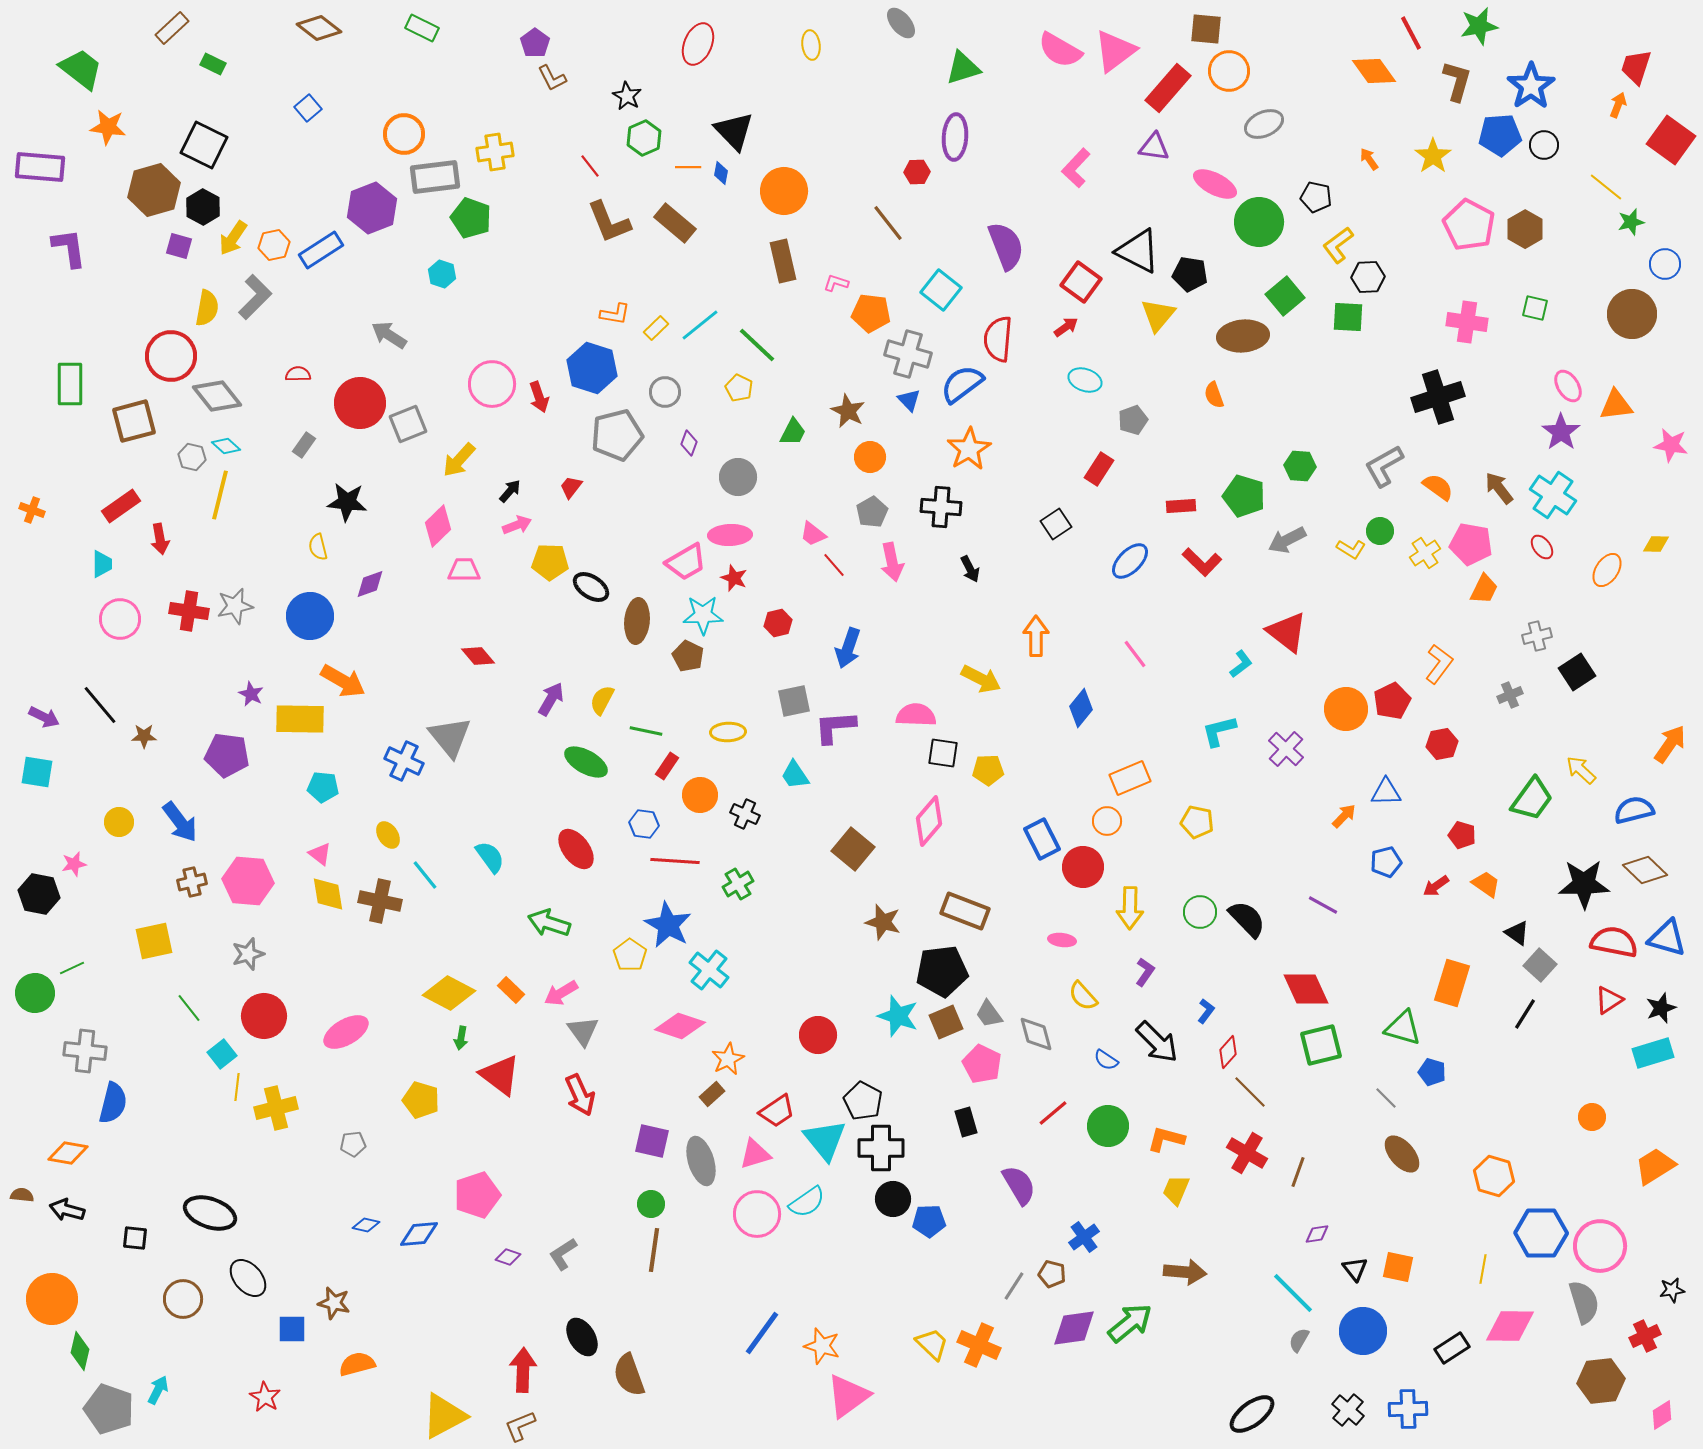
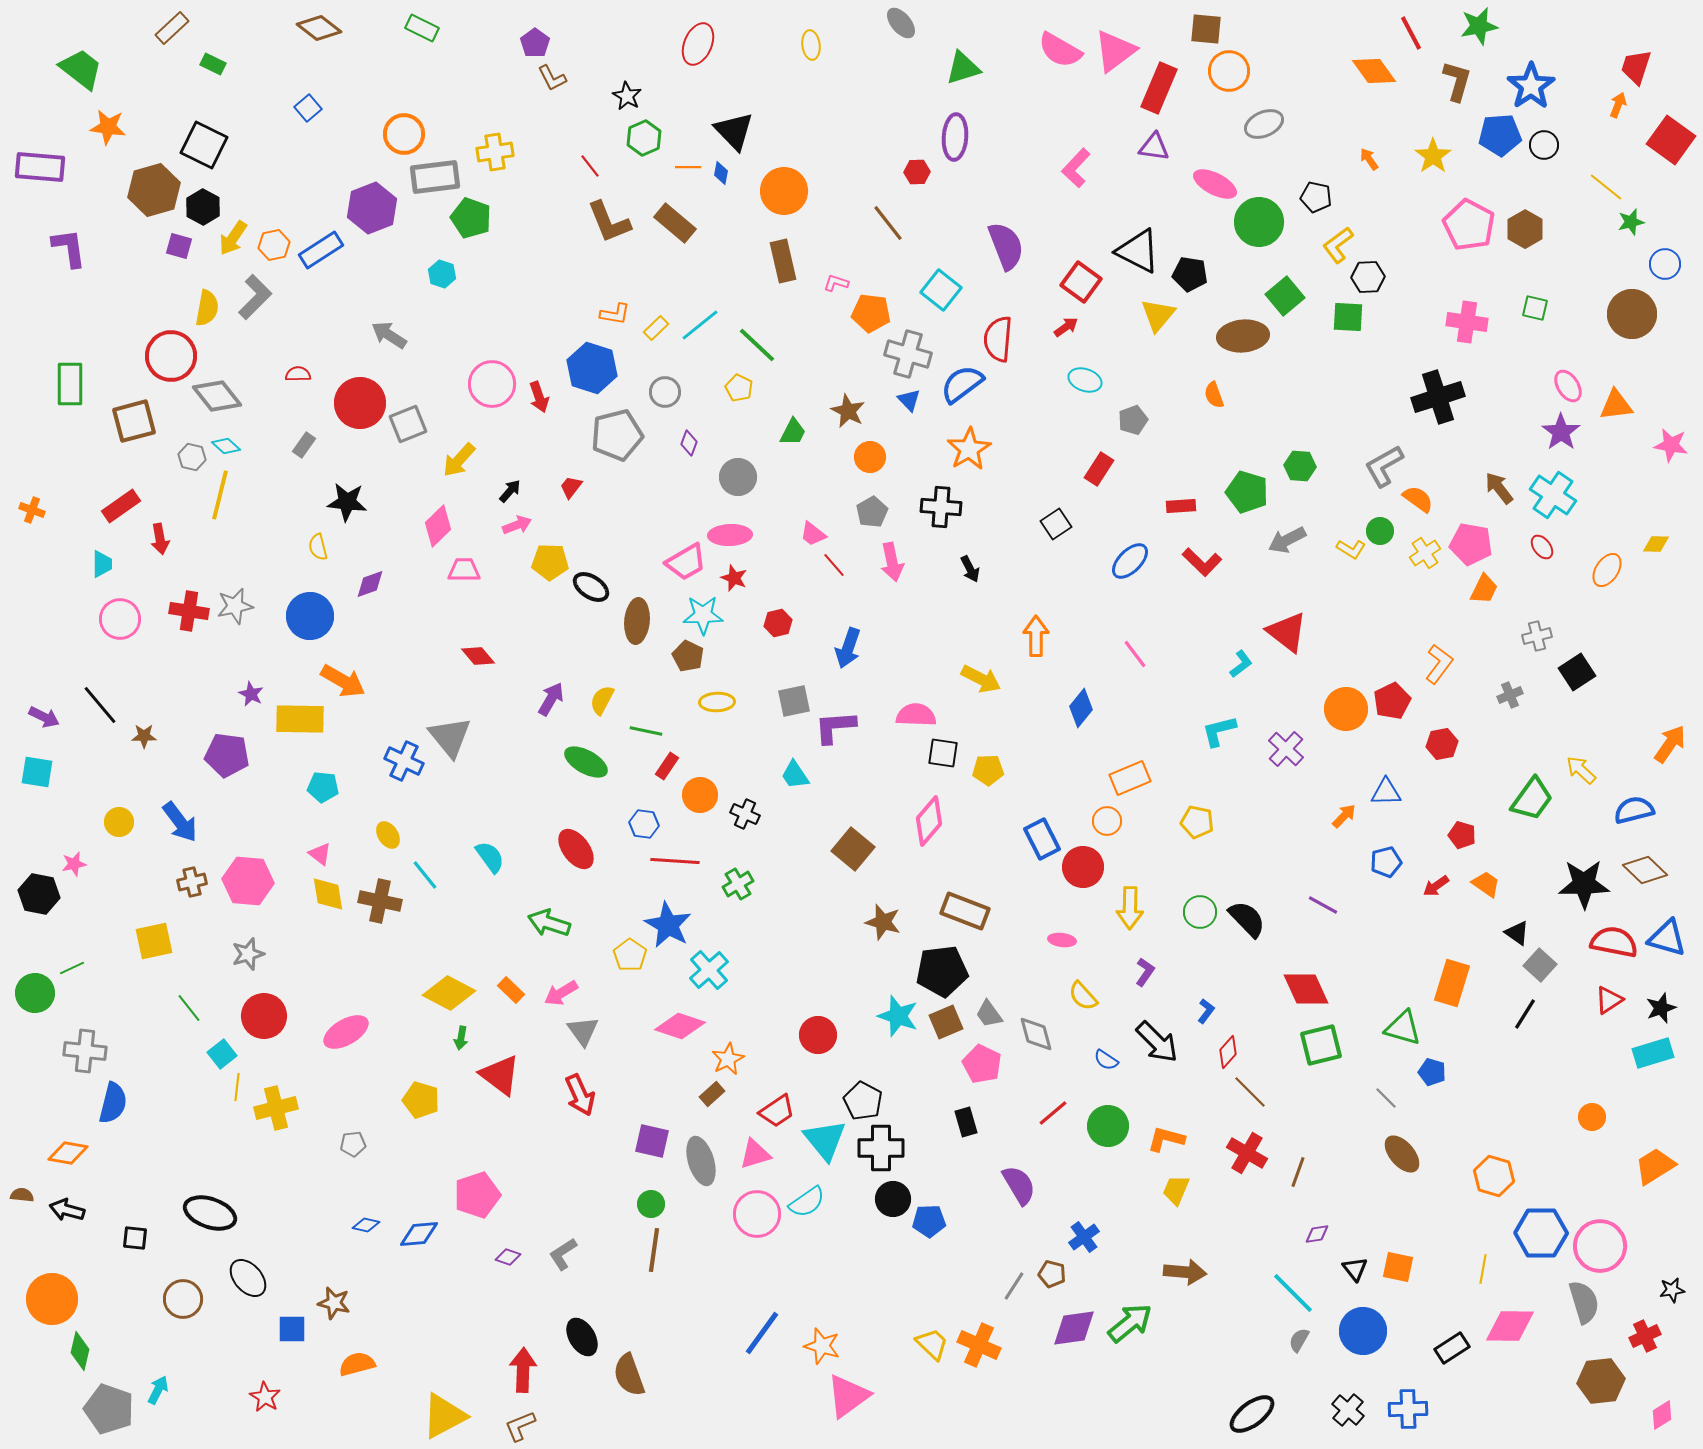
red rectangle at (1168, 88): moved 9 px left; rotated 18 degrees counterclockwise
orange semicircle at (1438, 487): moved 20 px left, 12 px down
green pentagon at (1244, 496): moved 3 px right, 4 px up
yellow ellipse at (728, 732): moved 11 px left, 30 px up
cyan cross at (709, 970): rotated 9 degrees clockwise
